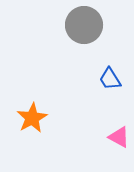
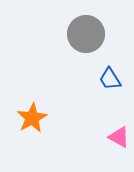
gray circle: moved 2 px right, 9 px down
